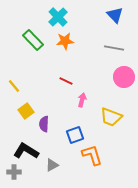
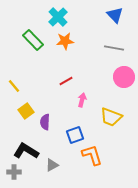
red line: rotated 56 degrees counterclockwise
purple semicircle: moved 1 px right, 2 px up
